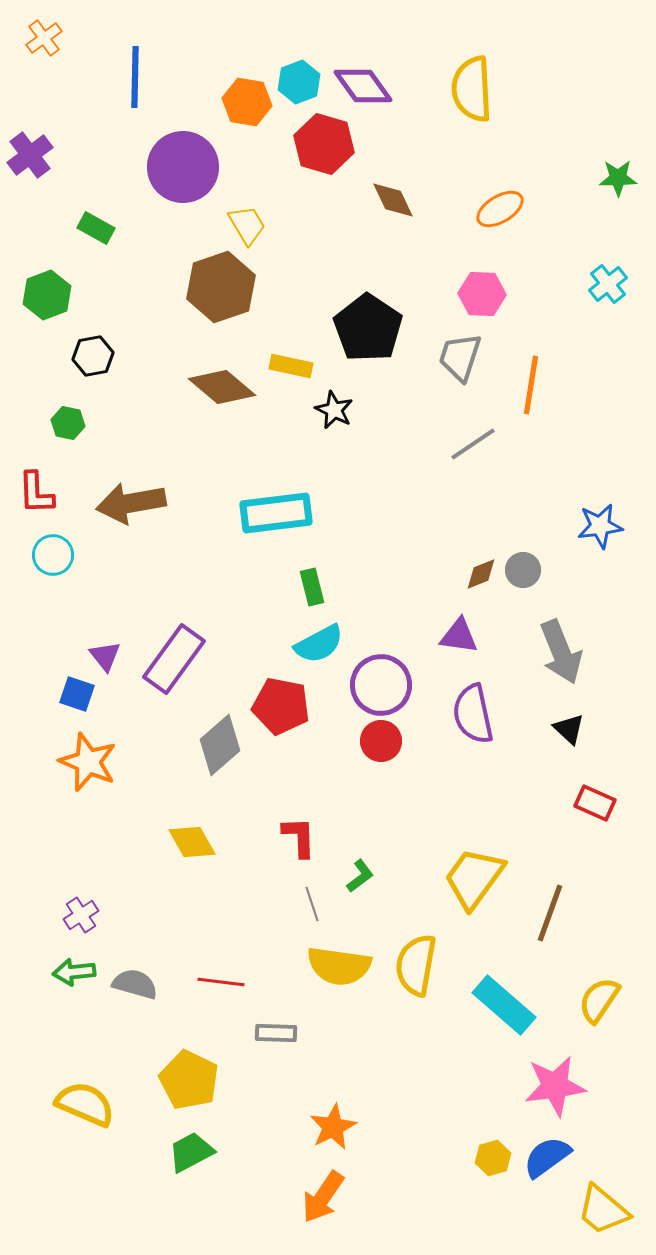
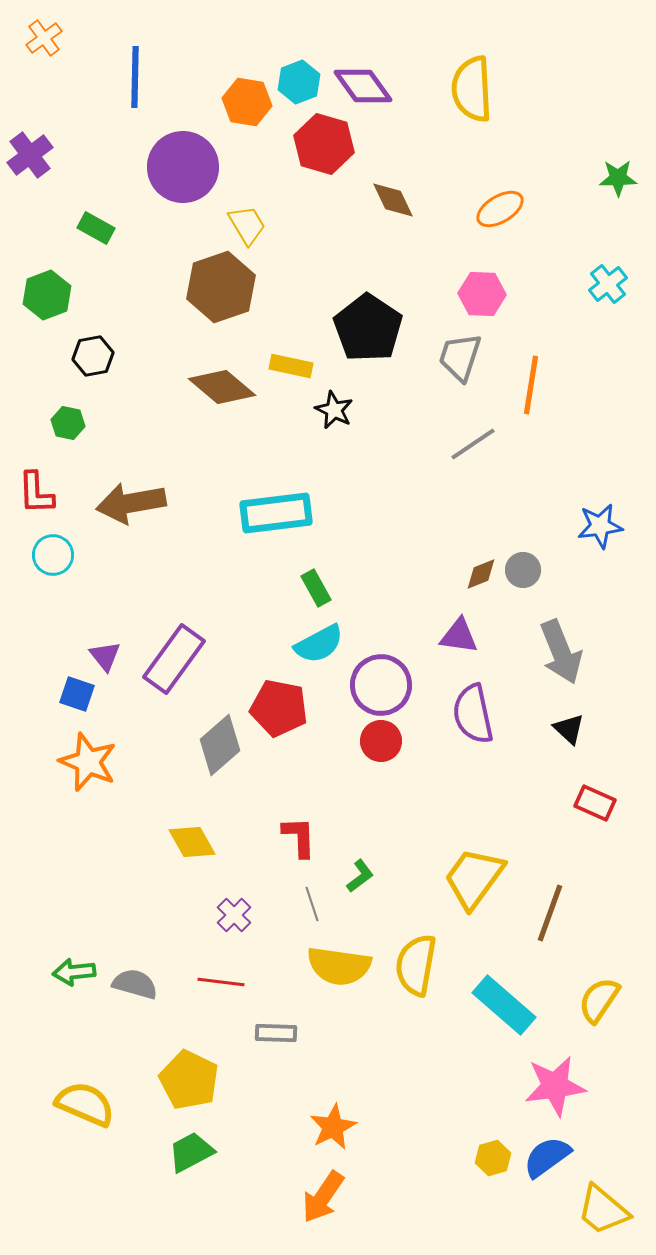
green rectangle at (312, 587): moved 4 px right, 1 px down; rotated 15 degrees counterclockwise
red pentagon at (281, 706): moved 2 px left, 2 px down
purple cross at (81, 915): moved 153 px right; rotated 12 degrees counterclockwise
